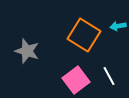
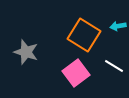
gray star: moved 1 px left, 1 px down
white line: moved 5 px right, 10 px up; rotated 30 degrees counterclockwise
pink square: moved 7 px up
